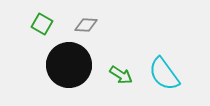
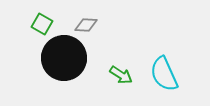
black circle: moved 5 px left, 7 px up
cyan semicircle: rotated 12 degrees clockwise
